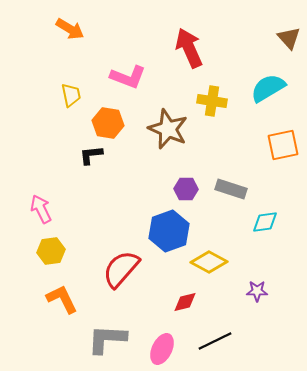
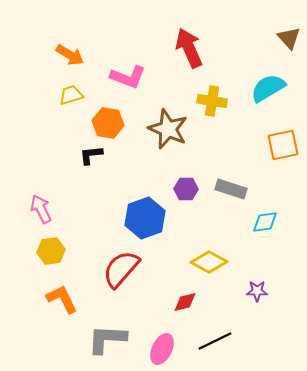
orange arrow: moved 26 px down
yellow trapezoid: rotated 95 degrees counterclockwise
blue hexagon: moved 24 px left, 13 px up
